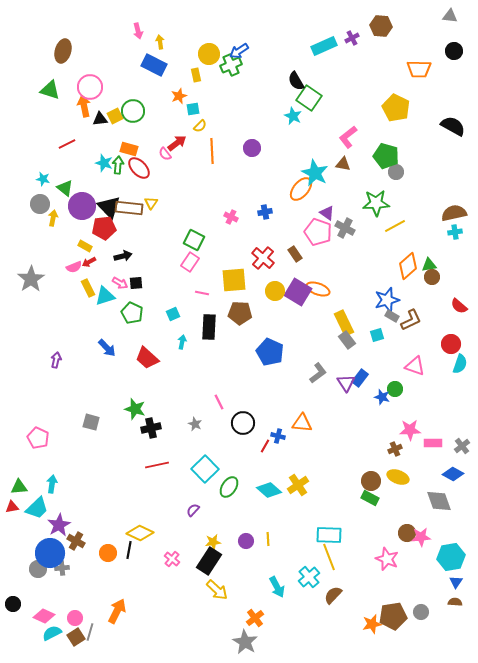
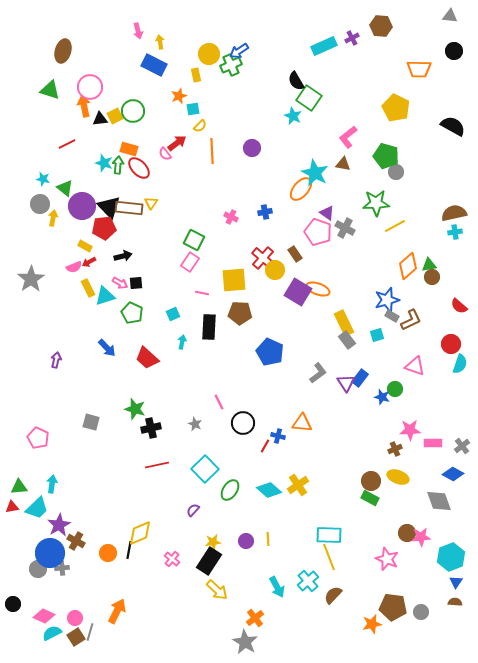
yellow circle at (275, 291): moved 21 px up
green ellipse at (229, 487): moved 1 px right, 3 px down
yellow diamond at (140, 533): rotated 48 degrees counterclockwise
cyan hexagon at (451, 557): rotated 12 degrees counterclockwise
cyan cross at (309, 577): moved 1 px left, 4 px down
brown pentagon at (393, 616): moved 9 px up; rotated 16 degrees clockwise
